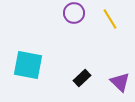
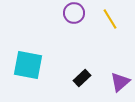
purple triangle: rotated 35 degrees clockwise
